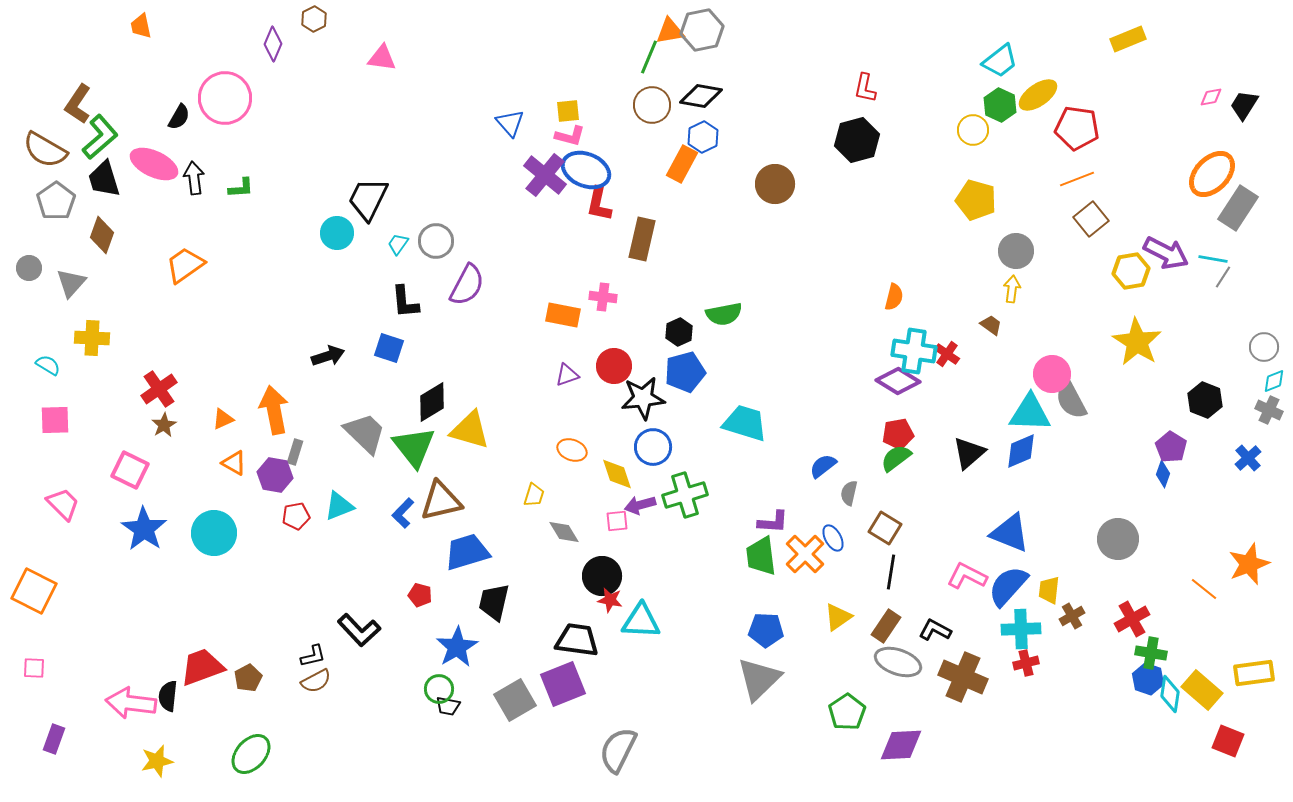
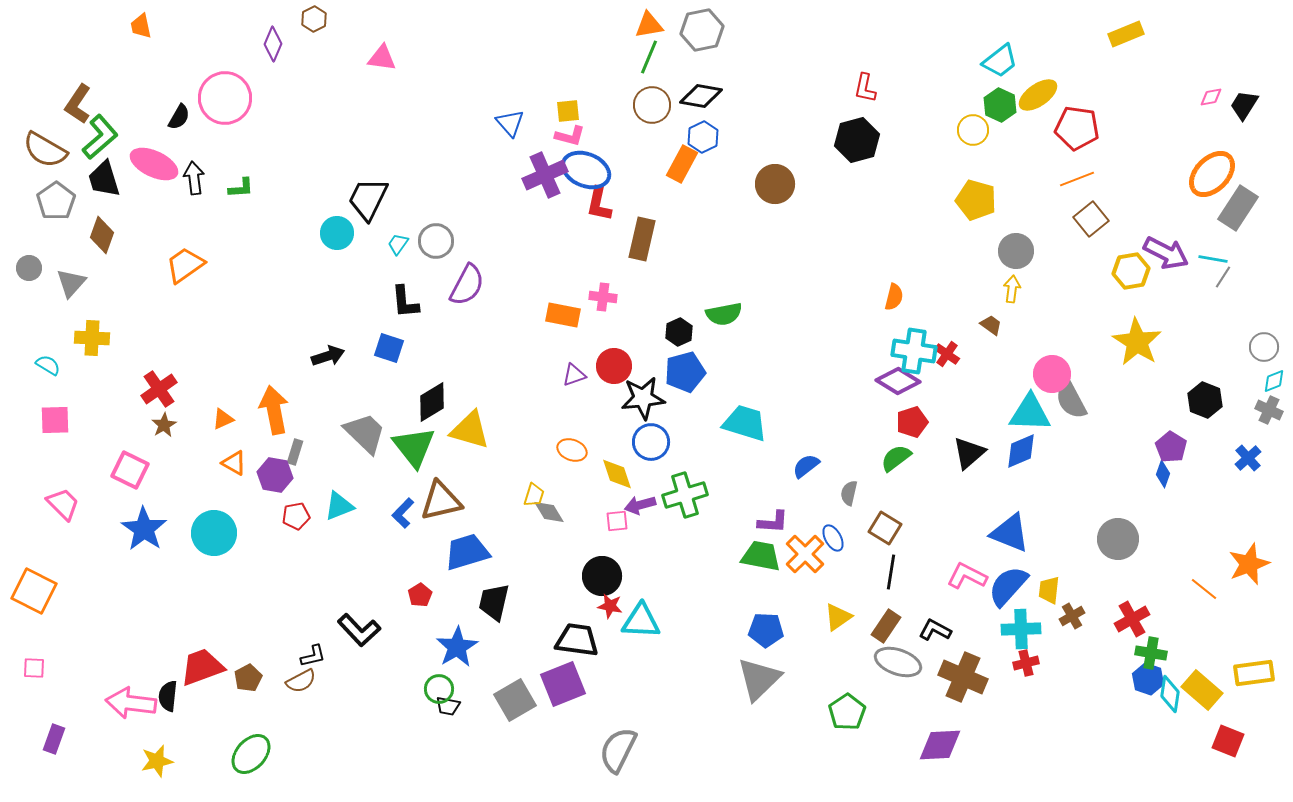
orange triangle at (670, 31): moved 21 px left, 6 px up
yellow rectangle at (1128, 39): moved 2 px left, 5 px up
purple cross at (545, 175): rotated 27 degrees clockwise
purple triangle at (567, 375): moved 7 px right
red pentagon at (898, 434): moved 14 px right, 12 px up; rotated 8 degrees counterclockwise
blue circle at (653, 447): moved 2 px left, 5 px up
blue semicircle at (823, 466): moved 17 px left
gray diamond at (564, 532): moved 15 px left, 20 px up
green trapezoid at (761, 556): rotated 108 degrees clockwise
red pentagon at (420, 595): rotated 25 degrees clockwise
red star at (610, 600): moved 6 px down
brown semicircle at (316, 681): moved 15 px left
purple diamond at (901, 745): moved 39 px right
